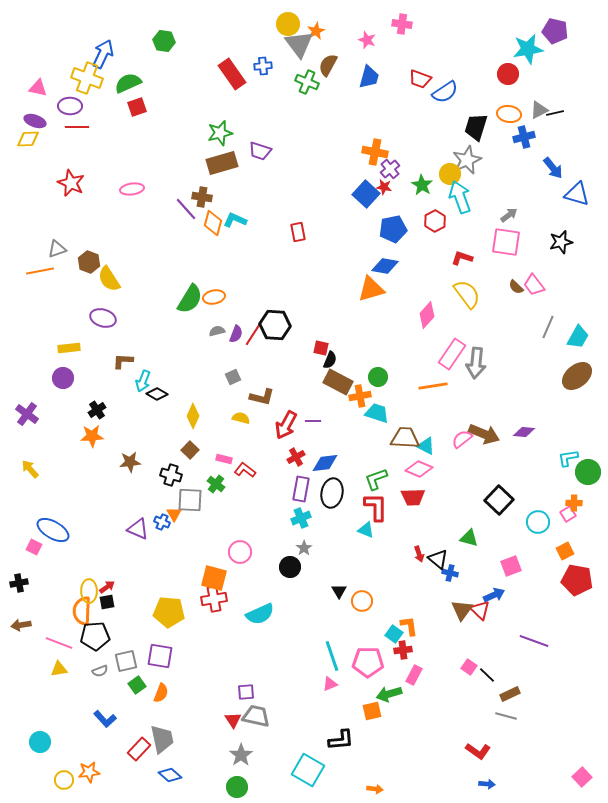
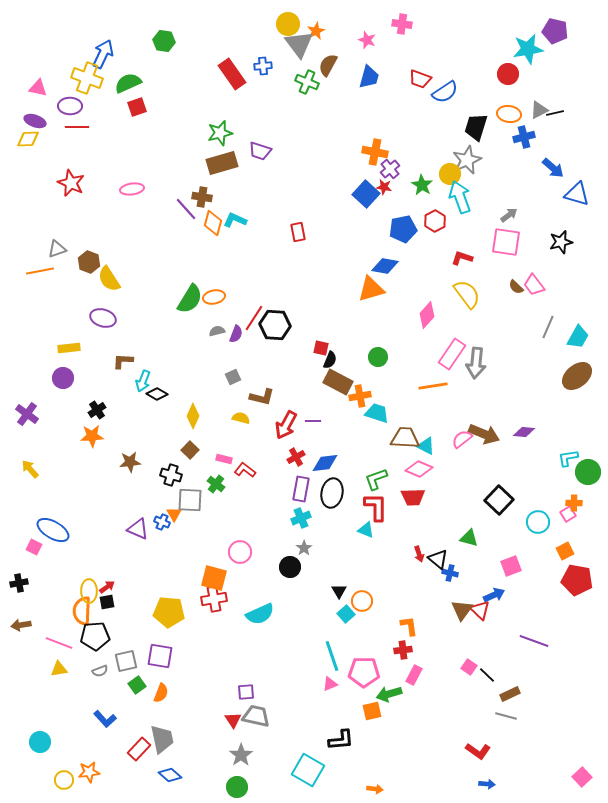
blue arrow at (553, 168): rotated 10 degrees counterclockwise
blue pentagon at (393, 229): moved 10 px right
red line at (254, 333): moved 15 px up
green circle at (378, 377): moved 20 px up
cyan square at (394, 634): moved 48 px left, 20 px up; rotated 12 degrees clockwise
pink pentagon at (368, 662): moved 4 px left, 10 px down
